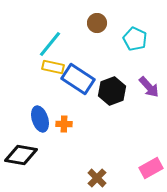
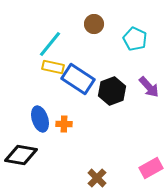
brown circle: moved 3 px left, 1 px down
